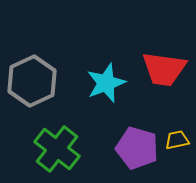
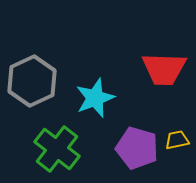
red trapezoid: rotated 6 degrees counterclockwise
cyan star: moved 11 px left, 15 px down
